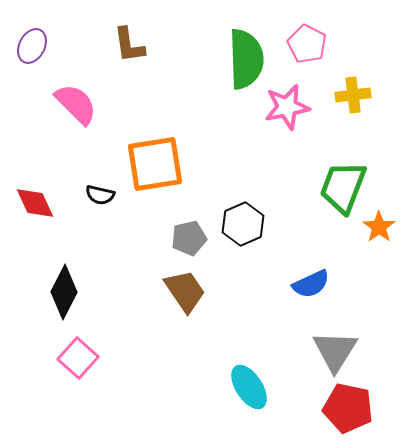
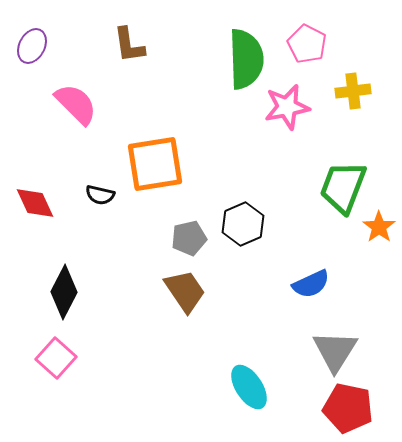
yellow cross: moved 4 px up
pink square: moved 22 px left
